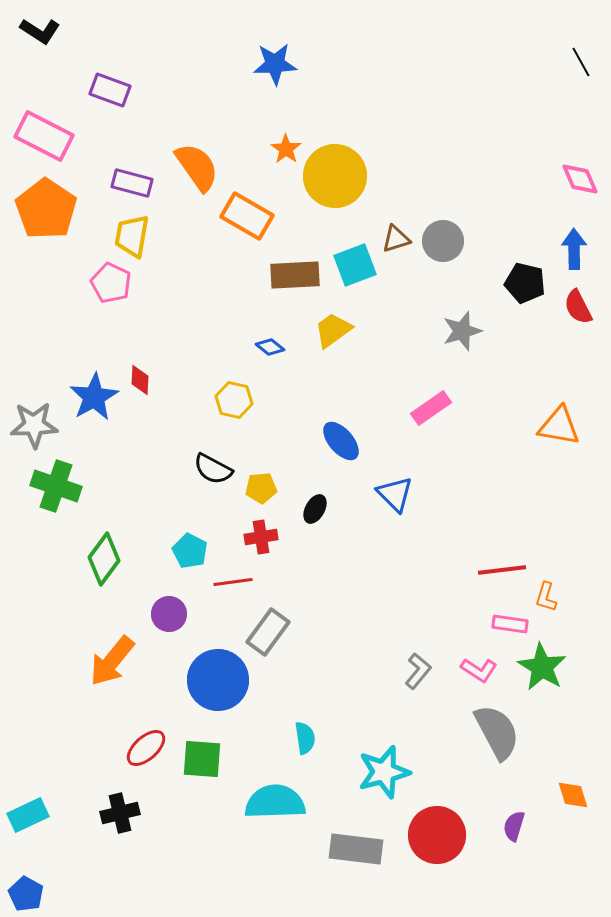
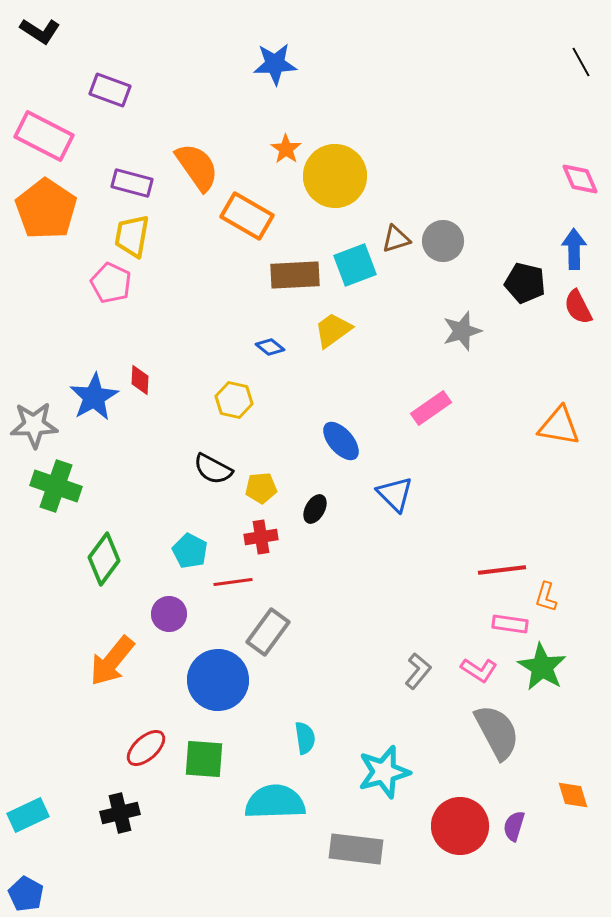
green square at (202, 759): moved 2 px right
red circle at (437, 835): moved 23 px right, 9 px up
